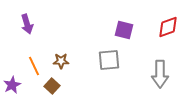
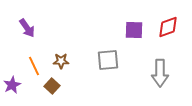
purple arrow: moved 4 px down; rotated 18 degrees counterclockwise
purple square: moved 10 px right; rotated 12 degrees counterclockwise
gray square: moved 1 px left
gray arrow: moved 1 px up
